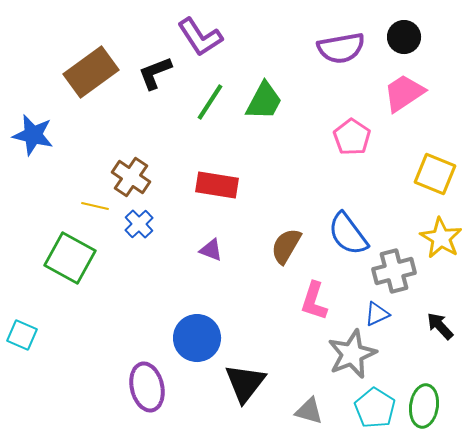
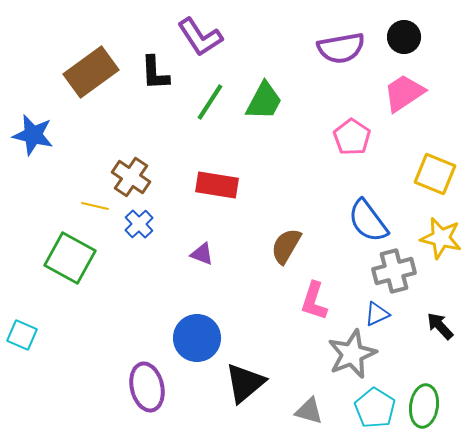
black L-shape: rotated 72 degrees counterclockwise
blue semicircle: moved 20 px right, 13 px up
yellow star: rotated 18 degrees counterclockwise
purple triangle: moved 9 px left, 4 px down
black triangle: rotated 12 degrees clockwise
